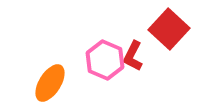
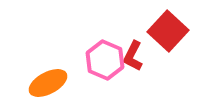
red square: moved 1 px left, 2 px down
orange ellipse: moved 2 px left; rotated 30 degrees clockwise
